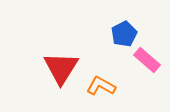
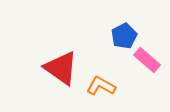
blue pentagon: moved 2 px down
red triangle: rotated 27 degrees counterclockwise
